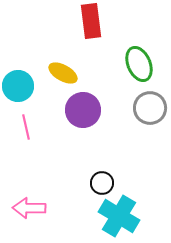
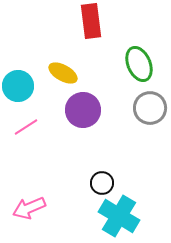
pink line: rotated 70 degrees clockwise
pink arrow: rotated 24 degrees counterclockwise
